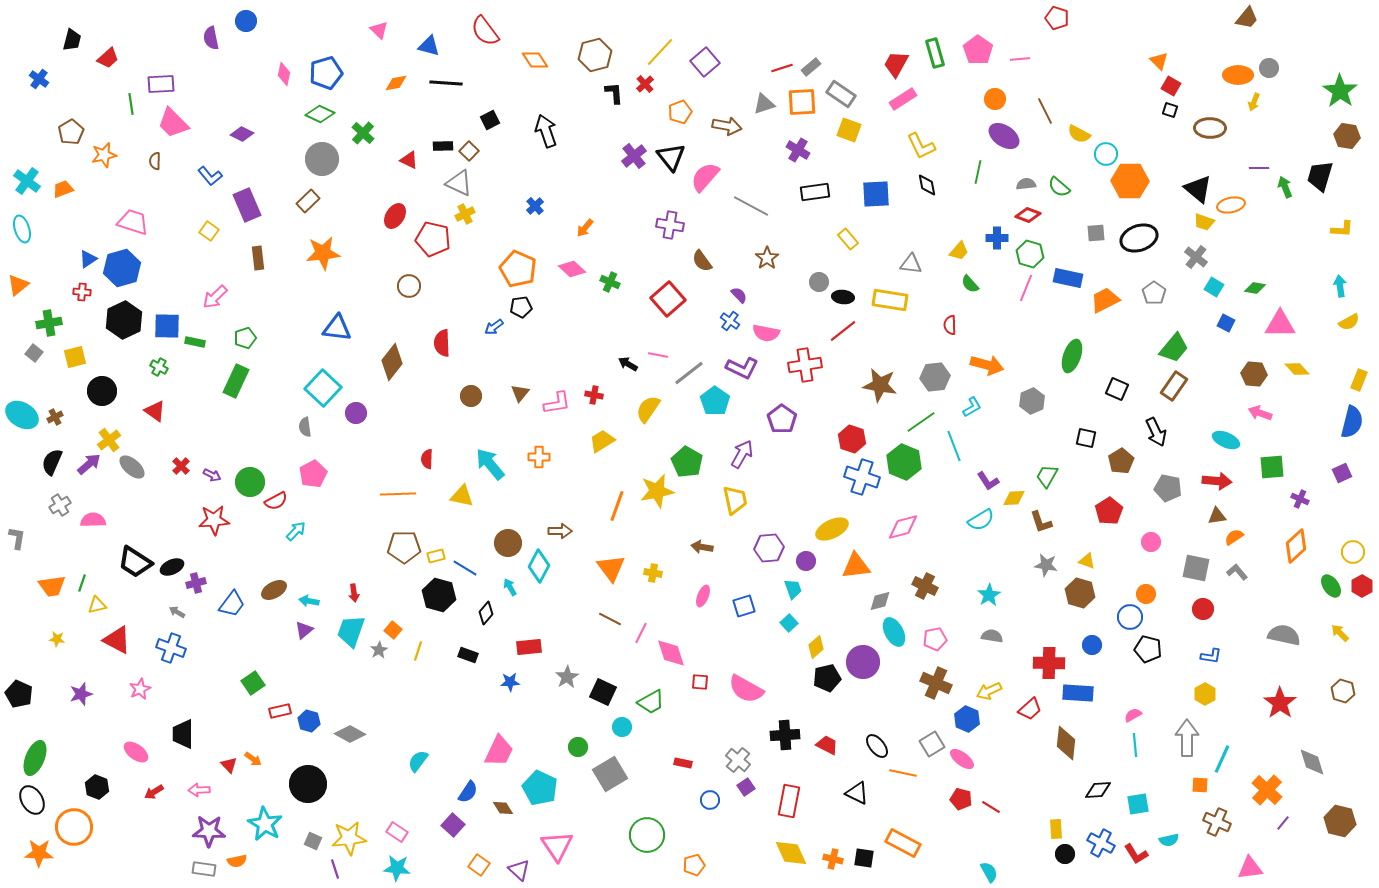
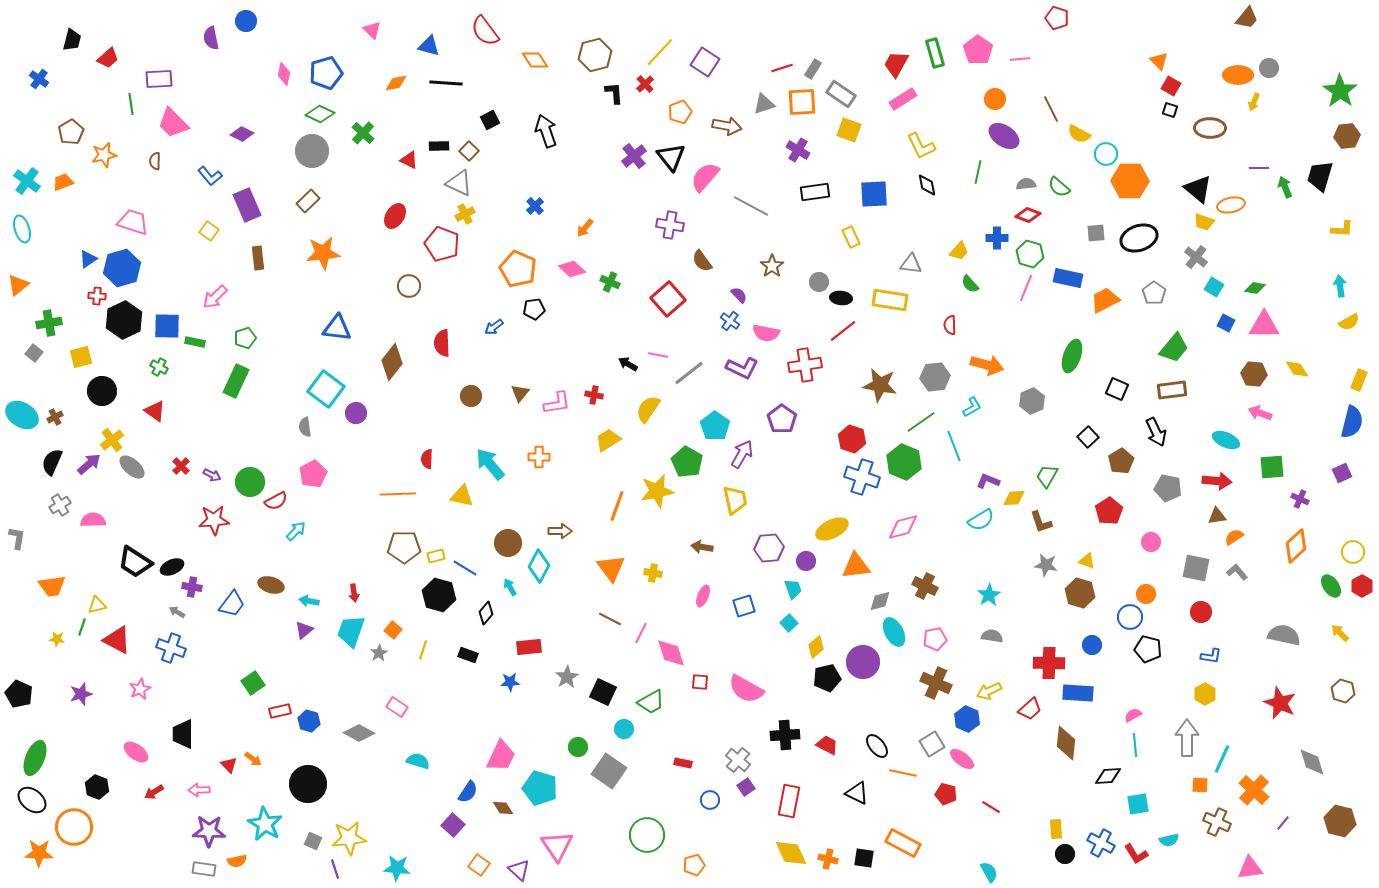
pink triangle at (379, 30): moved 7 px left
purple square at (705, 62): rotated 16 degrees counterclockwise
gray rectangle at (811, 67): moved 2 px right, 2 px down; rotated 18 degrees counterclockwise
purple rectangle at (161, 84): moved 2 px left, 5 px up
brown line at (1045, 111): moved 6 px right, 2 px up
brown hexagon at (1347, 136): rotated 15 degrees counterclockwise
black rectangle at (443, 146): moved 4 px left
gray circle at (322, 159): moved 10 px left, 8 px up
orange trapezoid at (63, 189): moved 7 px up
blue square at (876, 194): moved 2 px left
red pentagon at (433, 239): moved 9 px right, 5 px down; rotated 8 degrees clockwise
yellow rectangle at (848, 239): moved 3 px right, 2 px up; rotated 15 degrees clockwise
brown star at (767, 258): moved 5 px right, 8 px down
red cross at (82, 292): moved 15 px right, 4 px down
black ellipse at (843, 297): moved 2 px left, 1 px down
black pentagon at (521, 307): moved 13 px right, 2 px down
pink triangle at (1280, 324): moved 16 px left, 1 px down
yellow square at (75, 357): moved 6 px right
yellow diamond at (1297, 369): rotated 10 degrees clockwise
brown rectangle at (1174, 386): moved 2 px left, 4 px down; rotated 48 degrees clockwise
cyan square at (323, 388): moved 3 px right, 1 px down; rotated 6 degrees counterclockwise
cyan pentagon at (715, 401): moved 25 px down
black square at (1086, 438): moved 2 px right, 1 px up; rotated 35 degrees clockwise
yellow cross at (109, 440): moved 3 px right
yellow trapezoid at (602, 441): moved 6 px right, 1 px up
purple L-shape at (988, 481): rotated 145 degrees clockwise
green line at (82, 583): moved 44 px down
purple cross at (196, 583): moved 4 px left, 4 px down; rotated 24 degrees clockwise
brown ellipse at (274, 590): moved 3 px left, 5 px up; rotated 45 degrees clockwise
red circle at (1203, 609): moved 2 px left, 3 px down
gray star at (379, 650): moved 3 px down
yellow line at (418, 651): moved 5 px right, 1 px up
red star at (1280, 703): rotated 12 degrees counterclockwise
cyan circle at (622, 727): moved 2 px right, 2 px down
gray diamond at (350, 734): moved 9 px right, 1 px up
pink trapezoid at (499, 751): moved 2 px right, 5 px down
cyan semicircle at (418, 761): rotated 70 degrees clockwise
gray square at (610, 774): moved 1 px left, 3 px up; rotated 24 degrees counterclockwise
cyan pentagon at (540, 788): rotated 8 degrees counterclockwise
black diamond at (1098, 790): moved 10 px right, 14 px up
orange cross at (1267, 790): moved 13 px left
red pentagon at (961, 799): moved 15 px left, 5 px up
black ellipse at (32, 800): rotated 20 degrees counterclockwise
pink rectangle at (397, 832): moved 125 px up
orange cross at (833, 859): moved 5 px left
